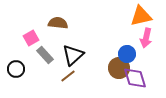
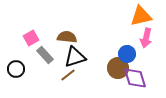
brown semicircle: moved 9 px right, 14 px down
black triangle: moved 2 px right, 2 px down; rotated 25 degrees clockwise
brown circle: moved 1 px left
brown line: moved 1 px up
